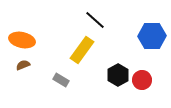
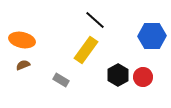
yellow rectangle: moved 4 px right
red circle: moved 1 px right, 3 px up
